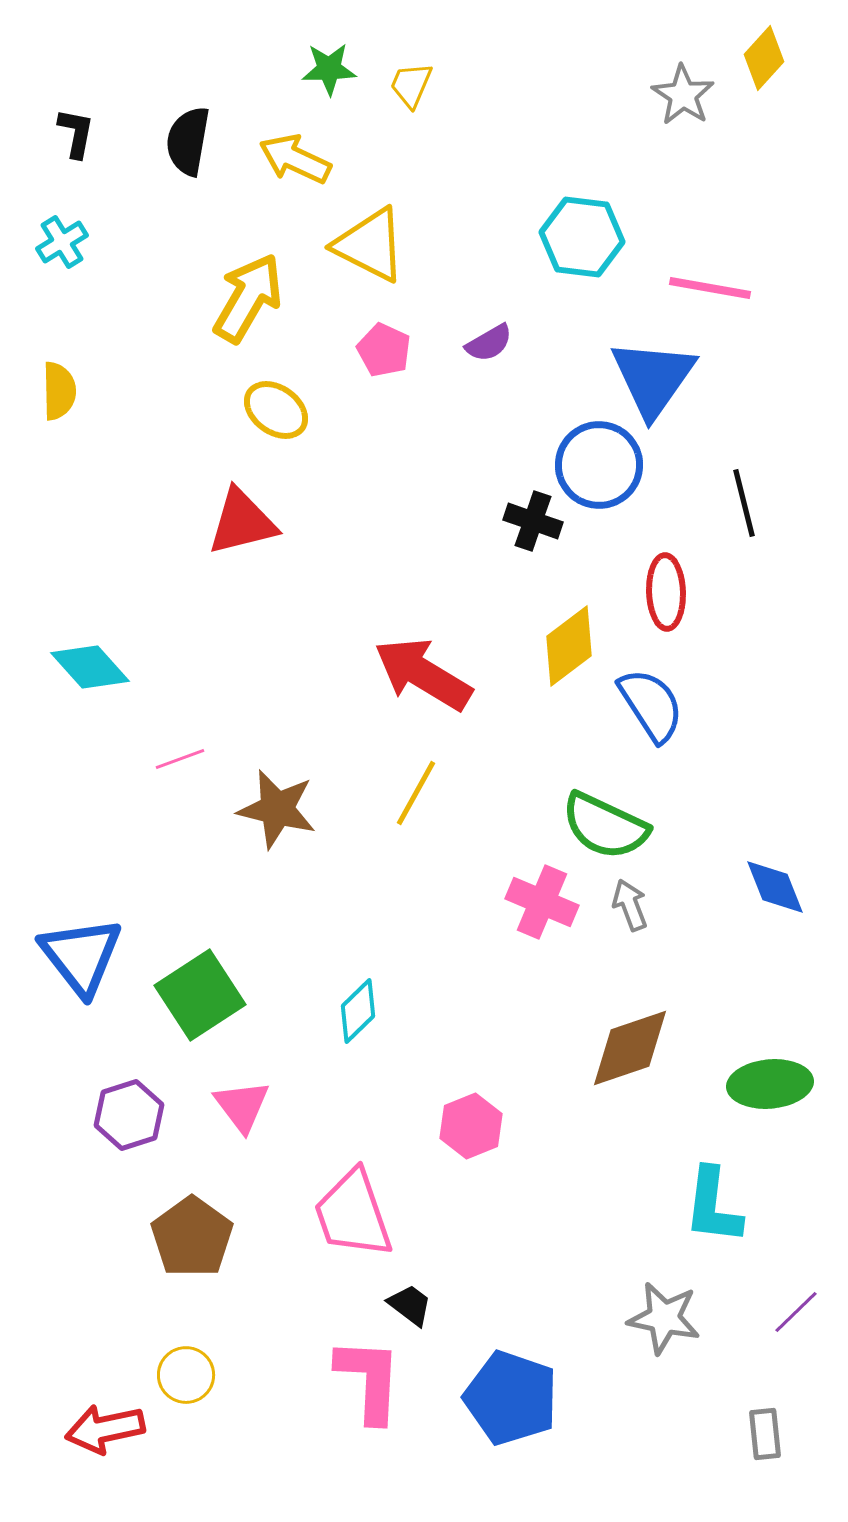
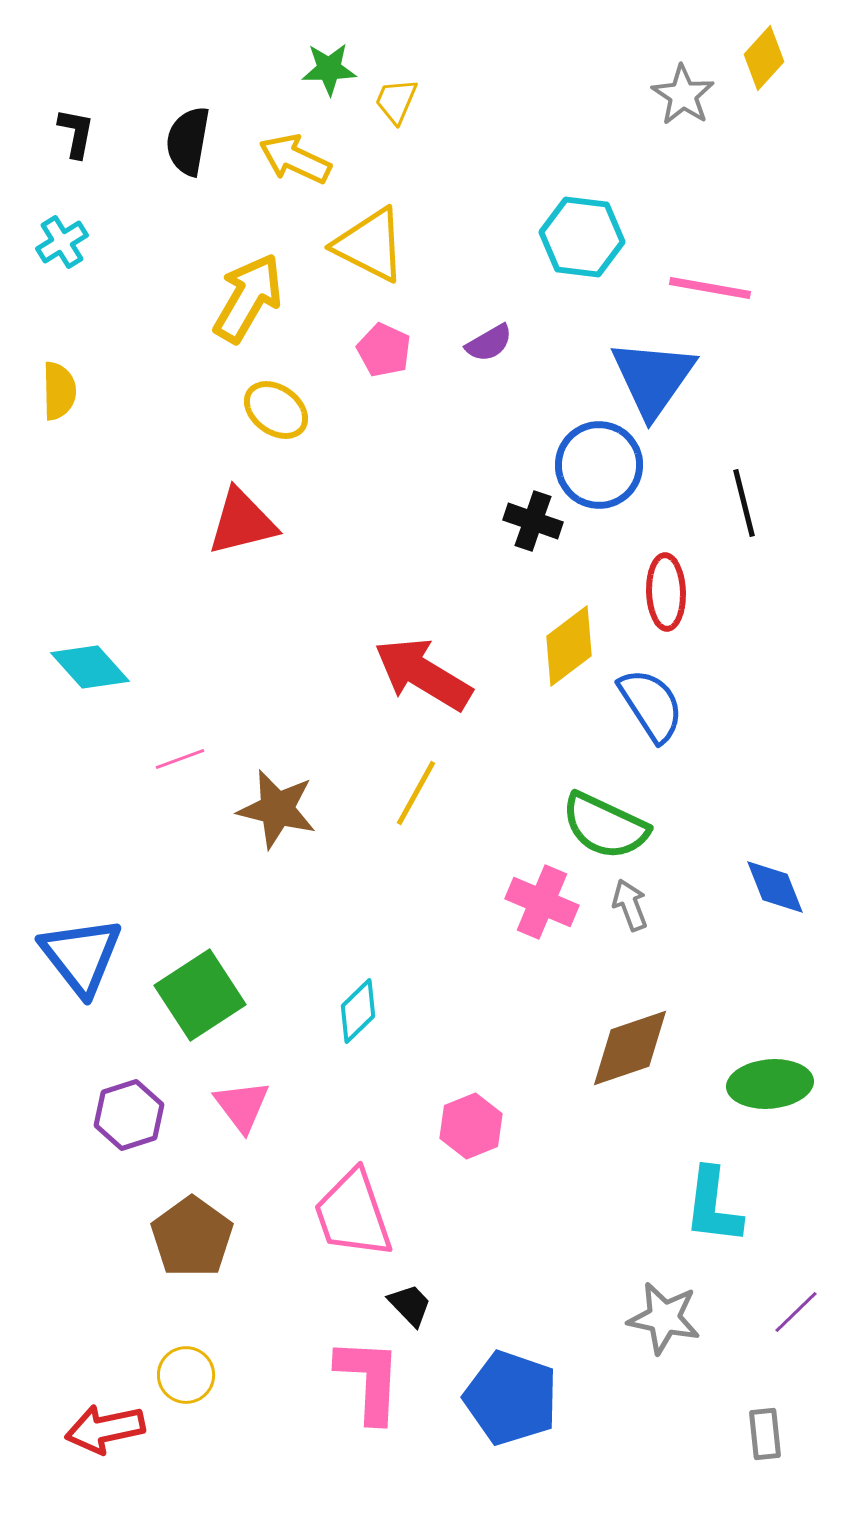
yellow trapezoid at (411, 85): moved 15 px left, 16 px down
black trapezoid at (410, 1305): rotated 9 degrees clockwise
